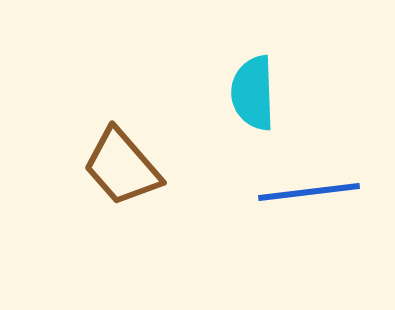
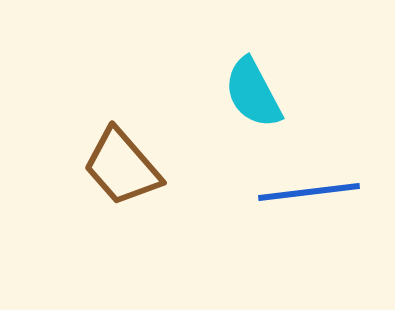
cyan semicircle: rotated 26 degrees counterclockwise
